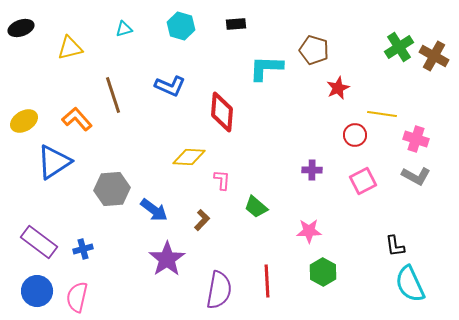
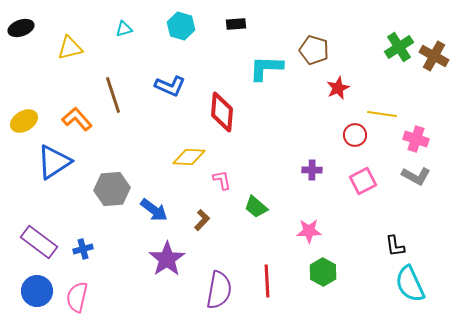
pink L-shape: rotated 15 degrees counterclockwise
